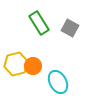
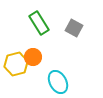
gray square: moved 4 px right
orange circle: moved 9 px up
